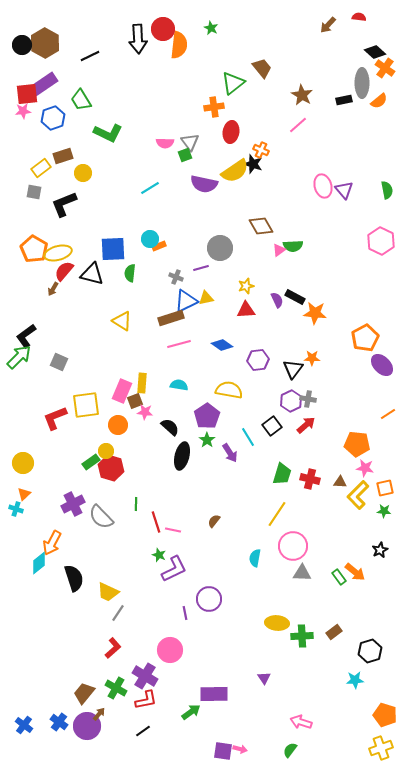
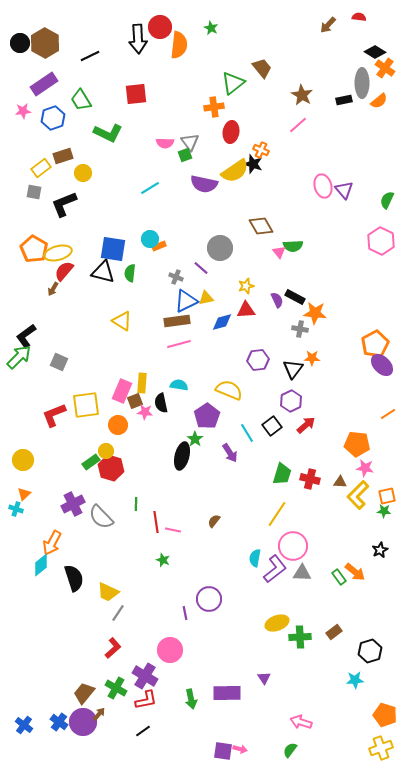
red circle at (163, 29): moved 3 px left, 2 px up
black circle at (22, 45): moved 2 px left, 2 px up
black diamond at (375, 52): rotated 10 degrees counterclockwise
red square at (27, 94): moved 109 px right
green semicircle at (387, 190): moved 10 px down; rotated 144 degrees counterclockwise
blue square at (113, 249): rotated 12 degrees clockwise
pink triangle at (279, 250): moved 2 px down; rotated 32 degrees counterclockwise
purple line at (201, 268): rotated 56 degrees clockwise
black triangle at (92, 274): moved 11 px right, 2 px up
brown rectangle at (171, 318): moved 6 px right, 3 px down; rotated 10 degrees clockwise
orange pentagon at (365, 338): moved 10 px right, 6 px down
blue diamond at (222, 345): moved 23 px up; rotated 50 degrees counterclockwise
yellow semicircle at (229, 390): rotated 12 degrees clockwise
gray cross at (308, 399): moved 8 px left, 70 px up
red L-shape at (55, 418): moved 1 px left, 3 px up
black semicircle at (170, 427): moved 9 px left, 24 px up; rotated 144 degrees counterclockwise
cyan line at (248, 437): moved 1 px left, 4 px up
green star at (207, 440): moved 12 px left, 1 px up
yellow circle at (23, 463): moved 3 px up
orange square at (385, 488): moved 2 px right, 8 px down
red line at (156, 522): rotated 10 degrees clockwise
green star at (159, 555): moved 4 px right, 5 px down
cyan diamond at (39, 563): moved 2 px right, 2 px down
purple L-shape at (174, 569): moved 101 px right; rotated 12 degrees counterclockwise
yellow ellipse at (277, 623): rotated 25 degrees counterclockwise
green cross at (302, 636): moved 2 px left, 1 px down
purple rectangle at (214, 694): moved 13 px right, 1 px up
green arrow at (191, 712): moved 13 px up; rotated 114 degrees clockwise
purple circle at (87, 726): moved 4 px left, 4 px up
